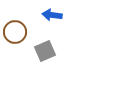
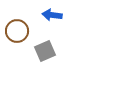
brown circle: moved 2 px right, 1 px up
